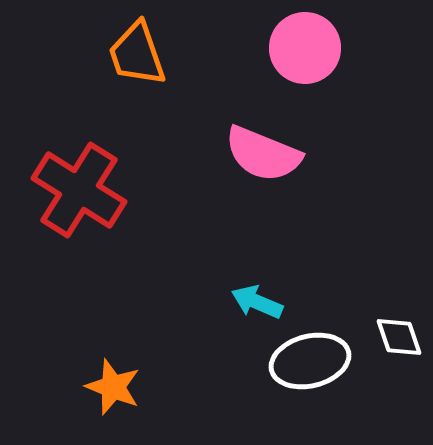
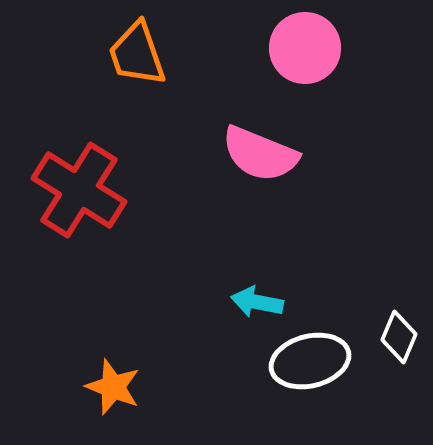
pink semicircle: moved 3 px left
cyan arrow: rotated 12 degrees counterclockwise
white diamond: rotated 42 degrees clockwise
